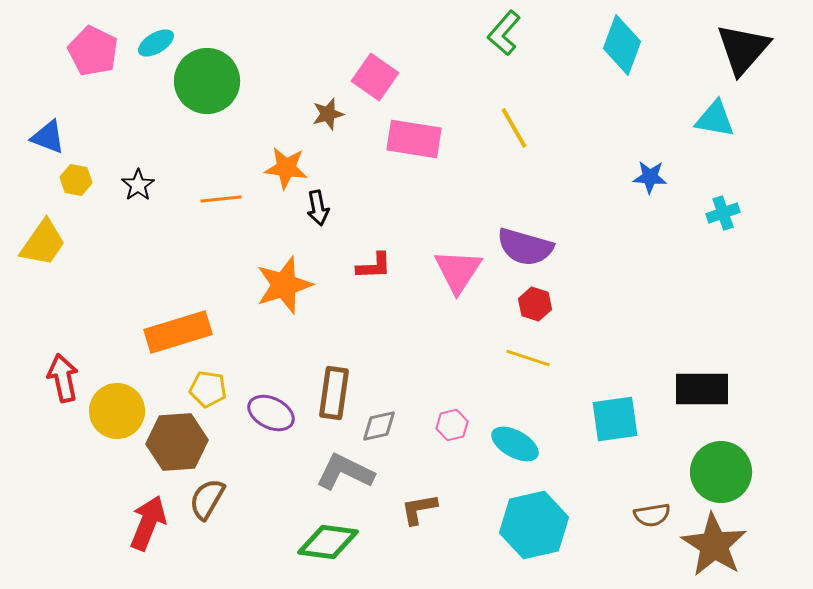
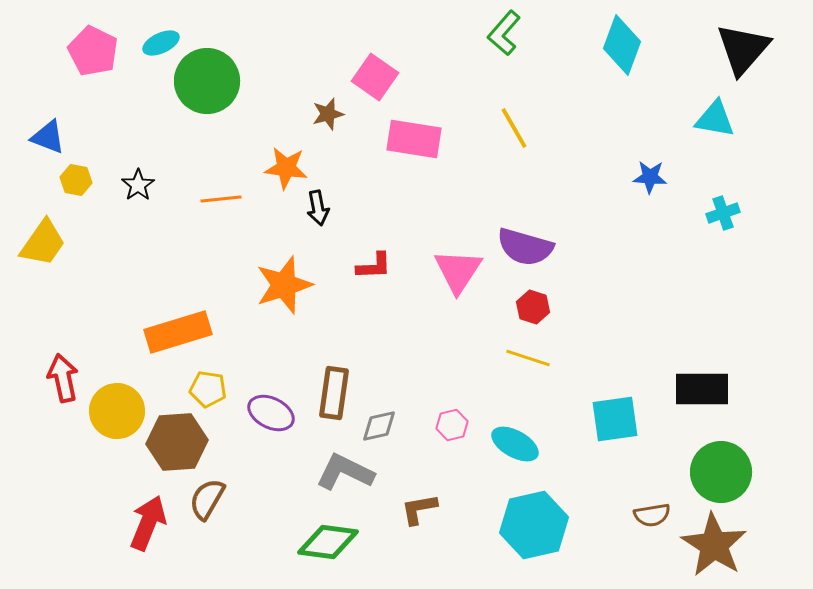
cyan ellipse at (156, 43): moved 5 px right; rotated 6 degrees clockwise
red hexagon at (535, 304): moved 2 px left, 3 px down
